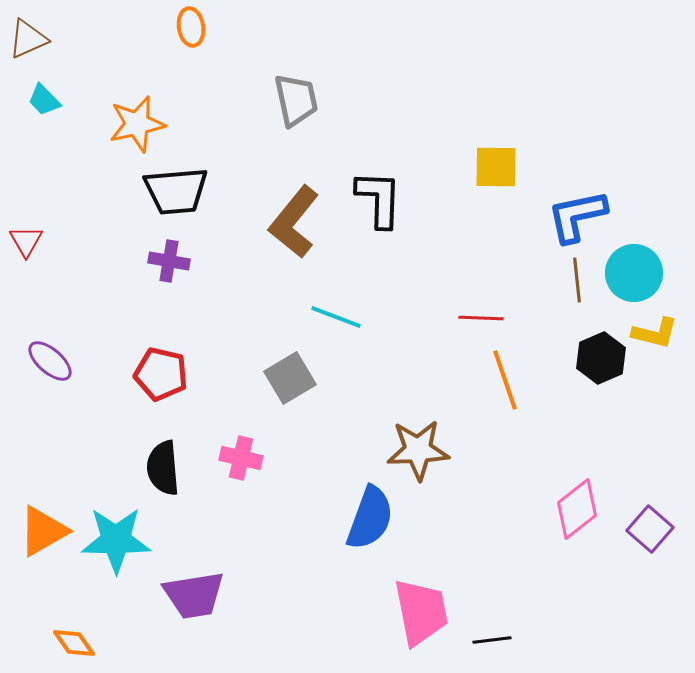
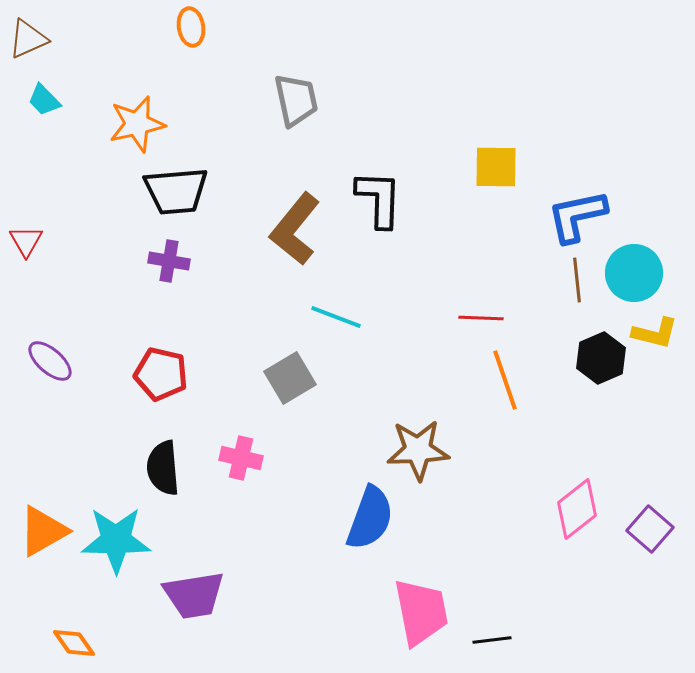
brown L-shape: moved 1 px right, 7 px down
